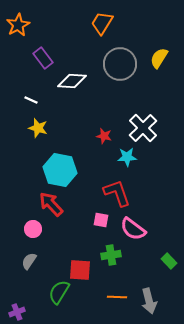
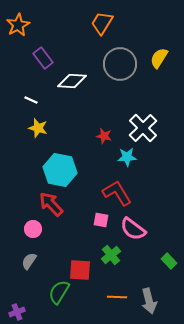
red L-shape: rotated 12 degrees counterclockwise
green cross: rotated 30 degrees counterclockwise
